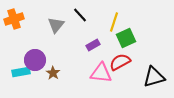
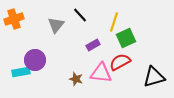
brown star: moved 23 px right, 6 px down; rotated 16 degrees counterclockwise
